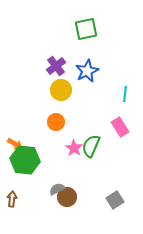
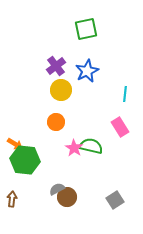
green semicircle: rotated 80 degrees clockwise
